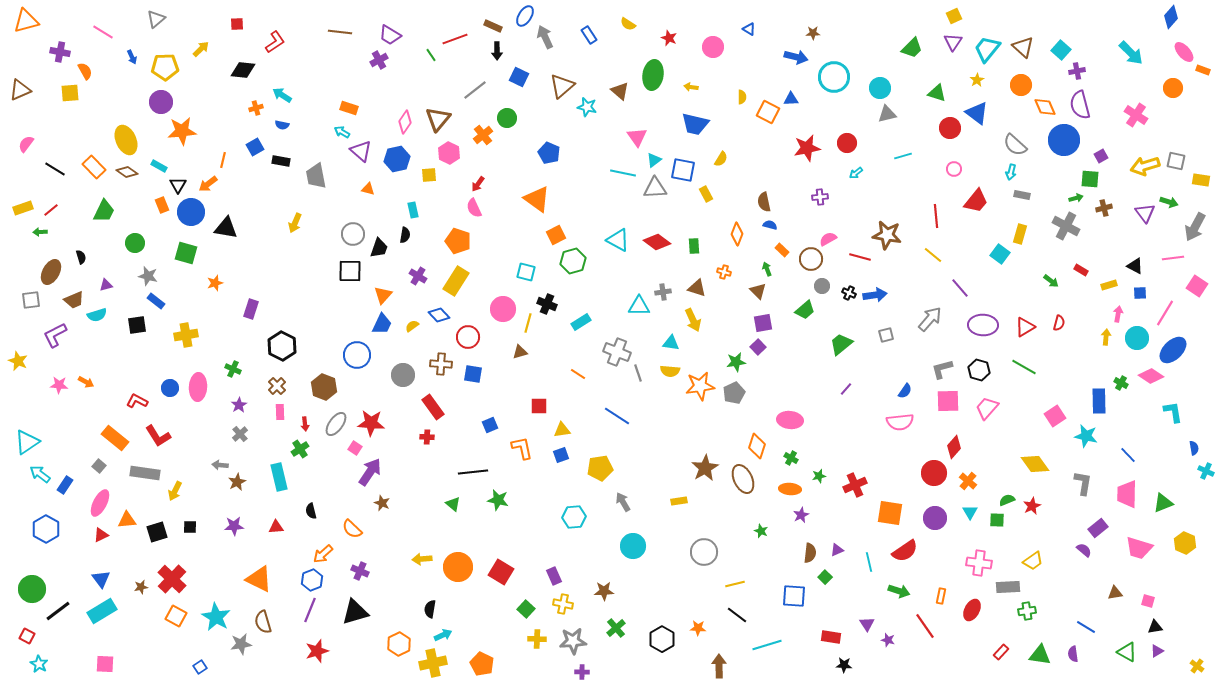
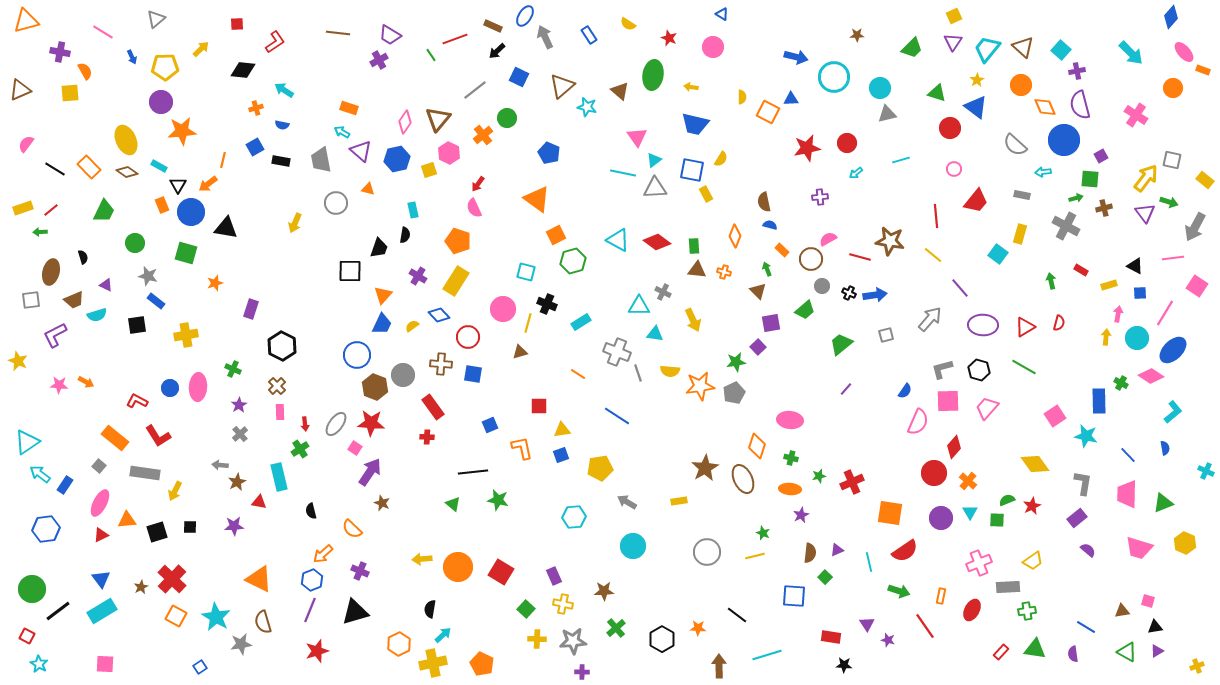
blue triangle at (749, 29): moved 27 px left, 15 px up
brown line at (340, 32): moved 2 px left, 1 px down
brown star at (813, 33): moved 44 px right, 2 px down
black arrow at (497, 51): rotated 48 degrees clockwise
cyan arrow at (282, 95): moved 2 px right, 5 px up
blue triangle at (977, 113): moved 1 px left, 6 px up
cyan line at (903, 156): moved 2 px left, 4 px down
gray square at (1176, 161): moved 4 px left, 1 px up
yellow arrow at (1145, 166): moved 1 px right, 12 px down; rotated 144 degrees clockwise
orange rectangle at (94, 167): moved 5 px left
blue square at (683, 170): moved 9 px right
cyan arrow at (1011, 172): moved 32 px right; rotated 70 degrees clockwise
yellow square at (429, 175): moved 5 px up; rotated 14 degrees counterclockwise
gray trapezoid at (316, 176): moved 5 px right, 16 px up
yellow rectangle at (1201, 180): moved 4 px right; rotated 30 degrees clockwise
gray circle at (353, 234): moved 17 px left, 31 px up
orange diamond at (737, 234): moved 2 px left, 2 px down
brown star at (887, 235): moved 3 px right, 6 px down
cyan square at (1000, 254): moved 2 px left
black semicircle at (81, 257): moved 2 px right
brown ellipse at (51, 272): rotated 15 degrees counterclockwise
green arrow at (1051, 281): rotated 140 degrees counterclockwise
purple triangle at (106, 285): rotated 40 degrees clockwise
brown triangle at (697, 288): moved 18 px up; rotated 12 degrees counterclockwise
gray cross at (663, 292): rotated 35 degrees clockwise
purple square at (763, 323): moved 8 px right
cyan triangle at (671, 343): moved 16 px left, 9 px up
brown hexagon at (324, 387): moved 51 px right
cyan L-shape at (1173, 412): rotated 60 degrees clockwise
pink semicircle at (900, 422): moved 18 px right; rotated 60 degrees counterclockwise
blue semicircle at (1194, 448): moved 29 px left
green cross at (791, 458): rotated 16 degrees counterclockwise
red cross at (855, 485): moved 3 px left, 3 px up
gray arrow at (623, 502): moved 4 px right; rotated 30 degrees counterclockwise
purple circle at (935, 518): moved 6 px right
red triangle at (276, 527): moved 17 px left, 25 px up; rotated 14 degrees clockwise
purple rectangle at (1098, 528): moved 21 px left, 10 px up
blue hexagon at (46, 529): rotated 24 degrees clockwise
green star at (761, 531): moved 2 px right, 2 px down
purple semicircle at (1084, 550): moved 4 px right
gray circle at (704, 552): moved 3 px right
pink cross at (979, 563): rotated 30 degrees counterclockwise
yellow line at (735, 584): moved 20 px right, 28 px up
brown star at (141, 587): rotated 16 degrees counterclockwise
brown triangle at (1115, 593): moved 7 px right, 18 px down
cyan arrow at (443, 635): rotated 18 degrees counterclockwise
cyan line at (767, 645): moved 10 px down
green triangle at (1040, 655): moved 5 px left, 6 px up
yellow cross at (1197, 666): rotated 32 degrees clockwise
